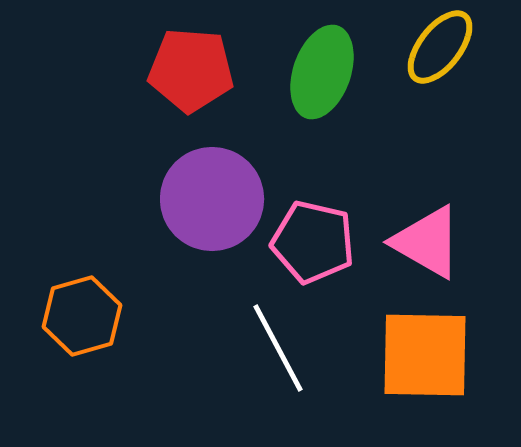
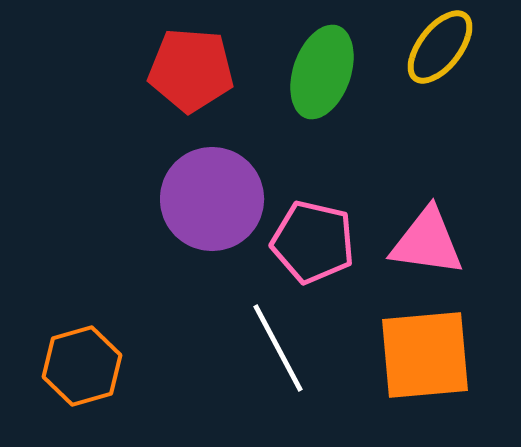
pink triangle: rotated 22 degrees counterclockwise
orange hexagon: moved 50 px down
orange square: rotated 6 degrees counterclockwise
